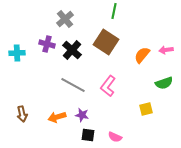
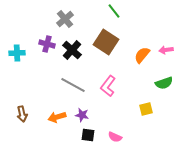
green line: rotated 49 degrees counterclockwise
